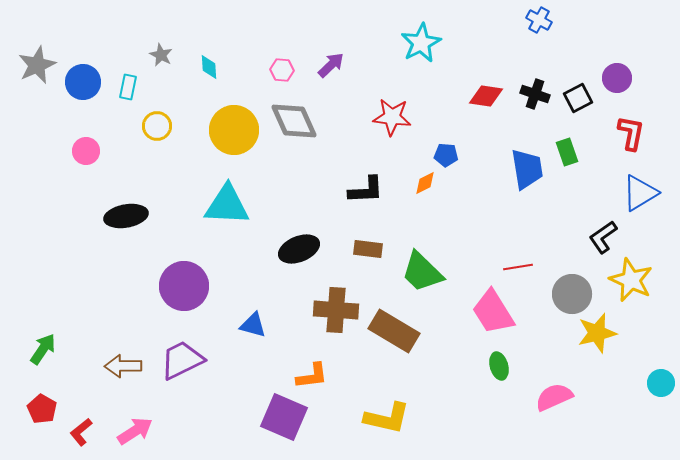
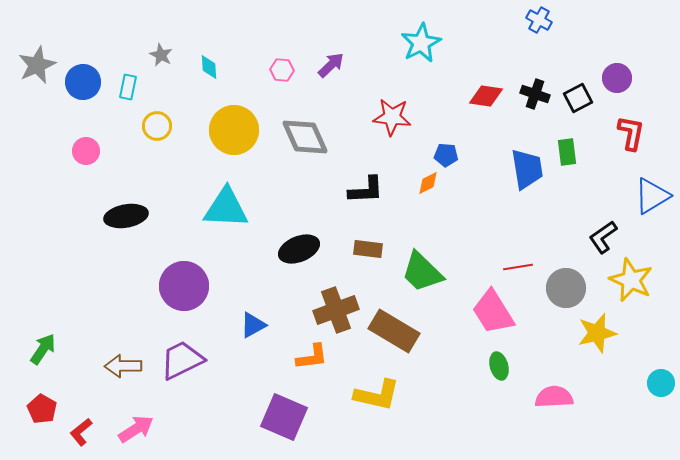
gray diamond at (294, 121): moved 11 px right, 16 px down
green rectangle at (567, 152): rotated 12 degrees clockwise
orange diamond at (425, 183): moved 3 px right
blue triangle at (640, 193): moved 12 px right, 3 px down
cyan triangle at (227, 205): moved 1 px left, 3 px down
gray circle at (572, 294): moved 6 px left, 6 px up
brown cross at (336, 310): rotated 24 degrees counterclockwise
blue triangle at (253, 325): rotated 44 degrees counterclockwise
orange L-shape at (312, 376): moved 19 px up
pink semicircle at (554, 397): rotated 21 degrees clockwise
yellow L-shape at (387, 418): moved 10 px left, 23 px up
pink arrow at (135, 431): moved 1 px right, 2 px up
